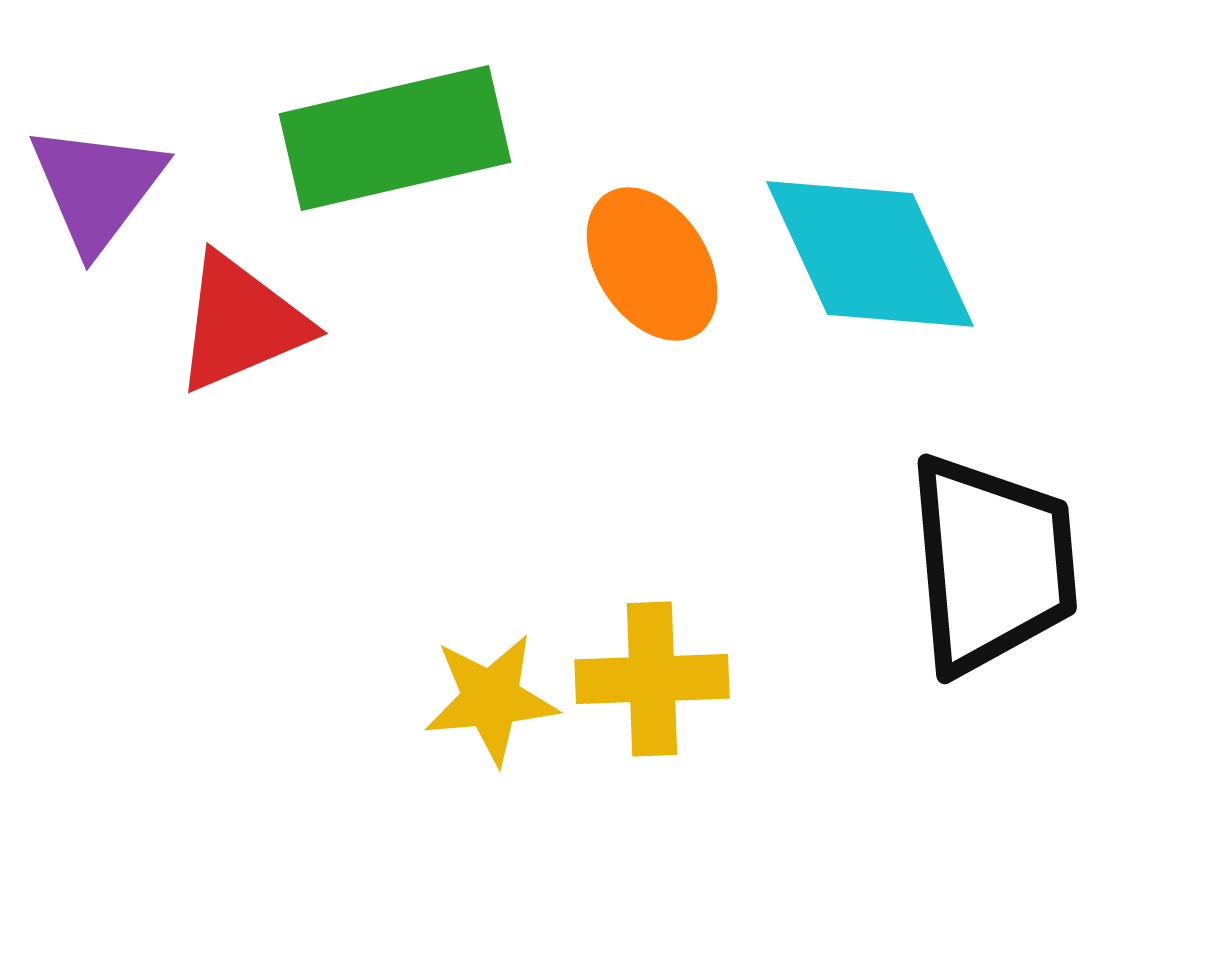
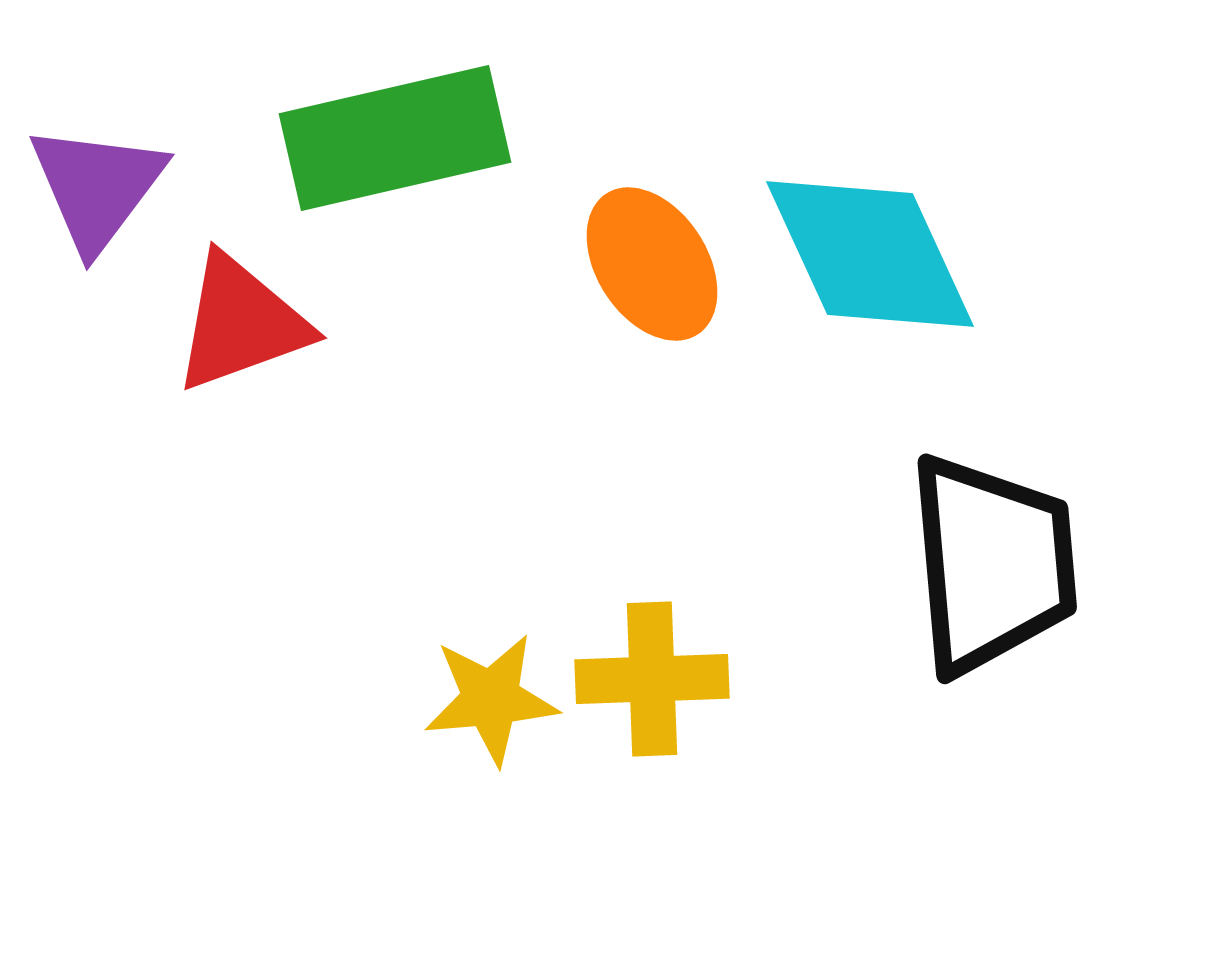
red triangle: rotated 3 degrees clockwise
